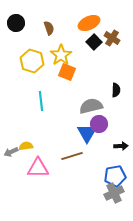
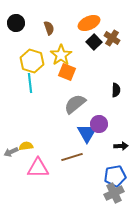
cyan line: moved 11 px left, 18 px up
gray semicircle: moved 16 px left, 2 px up; rotated 25 degrees counterclockwise
brown line: moved 1 px down
